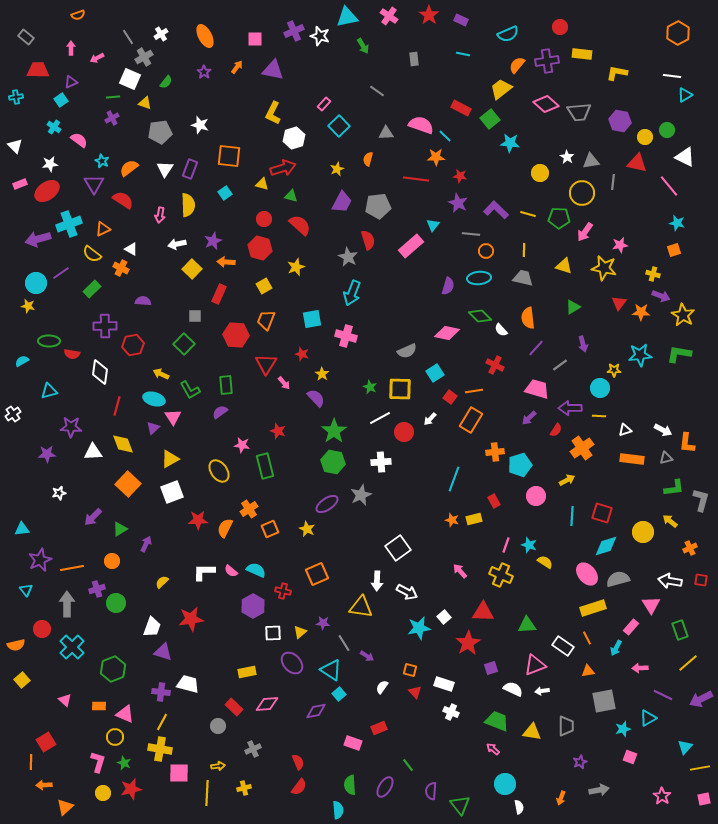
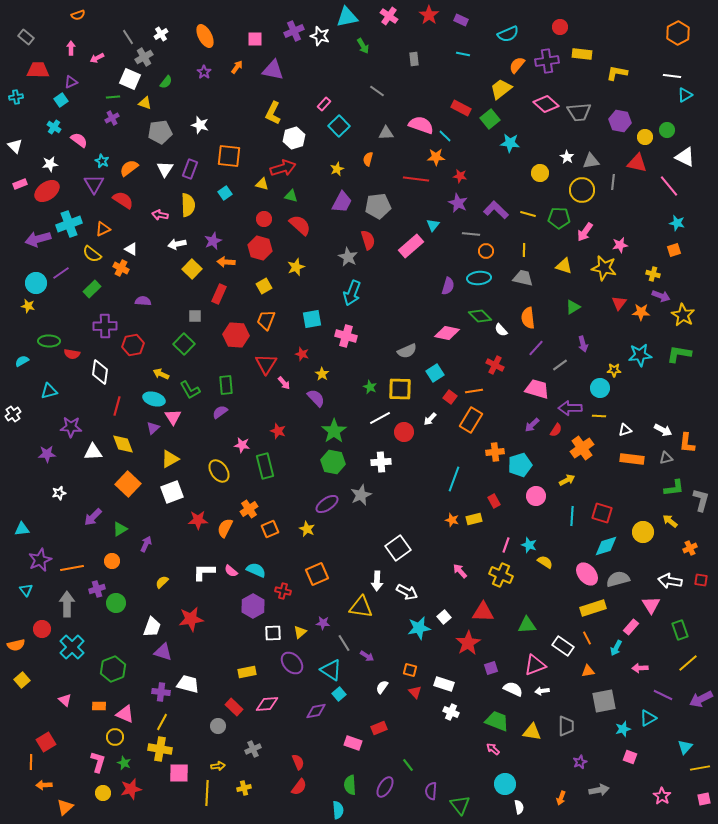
yellow circle at (582, 193): moved 3 px up
pink arrow at (160, 215): rotated 91 degrees clockwise
purple arrow at (529, 418): moved 3 px right, 7 px down
